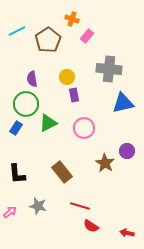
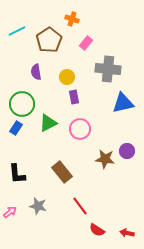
pink rectangle: moved 1 px left, 7 px down
brown pentagon: moved 1 px right
gray cross: moved 1 px left
purple semicircle: moved 4 px right, 7 px up
purple rectangle: moved 2 px down
green circle: moved 4 px left
pink circle: moved 4 px left, 1 px down
brown star: moved 4 px up; rotated 24 degrees counterclockwise
red line: rotated 36 degrees clockwise
red semicircle: moved 6 px right, 4 px down
